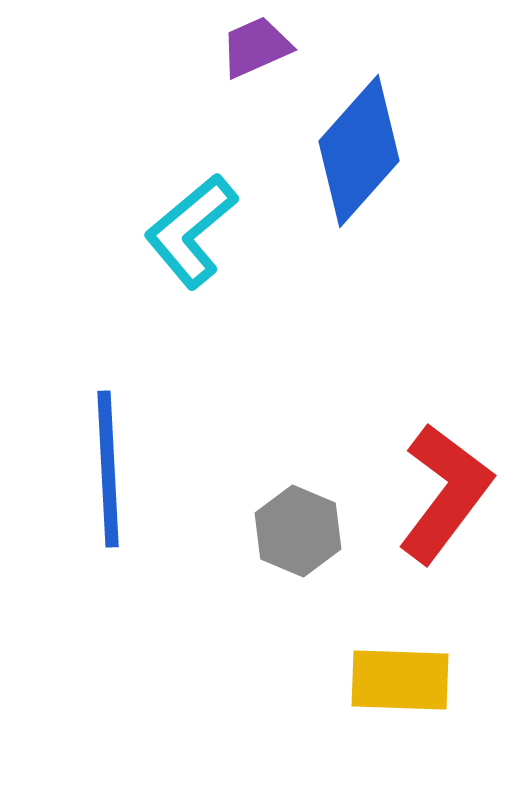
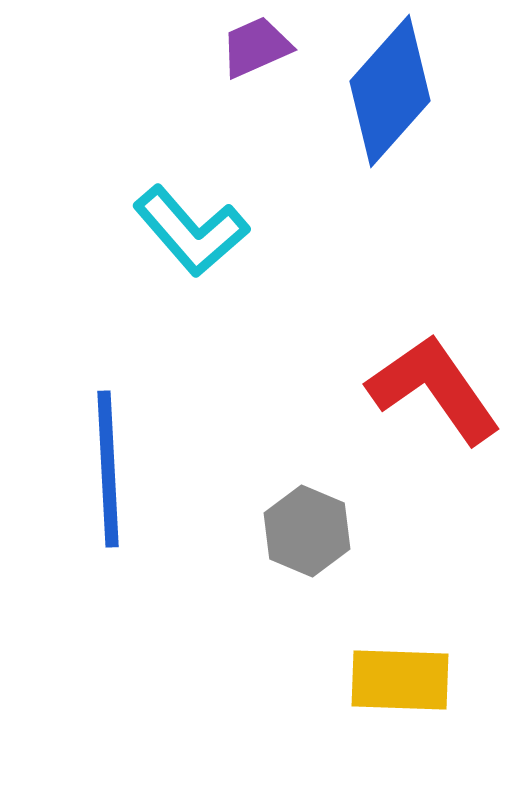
blue diamond: moved 31 px right, 60 px up
cyan L-shape: rotated 91 degrees counterclockwise
red L-shape: moved 11 px left, 104 px up; rotated 72 degrees counterclockwise
gray hexagon: moved 9 px right
